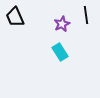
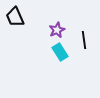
black line: moved 2 px left, 25 px down
purple star: moved 5 px left, 6 px down
